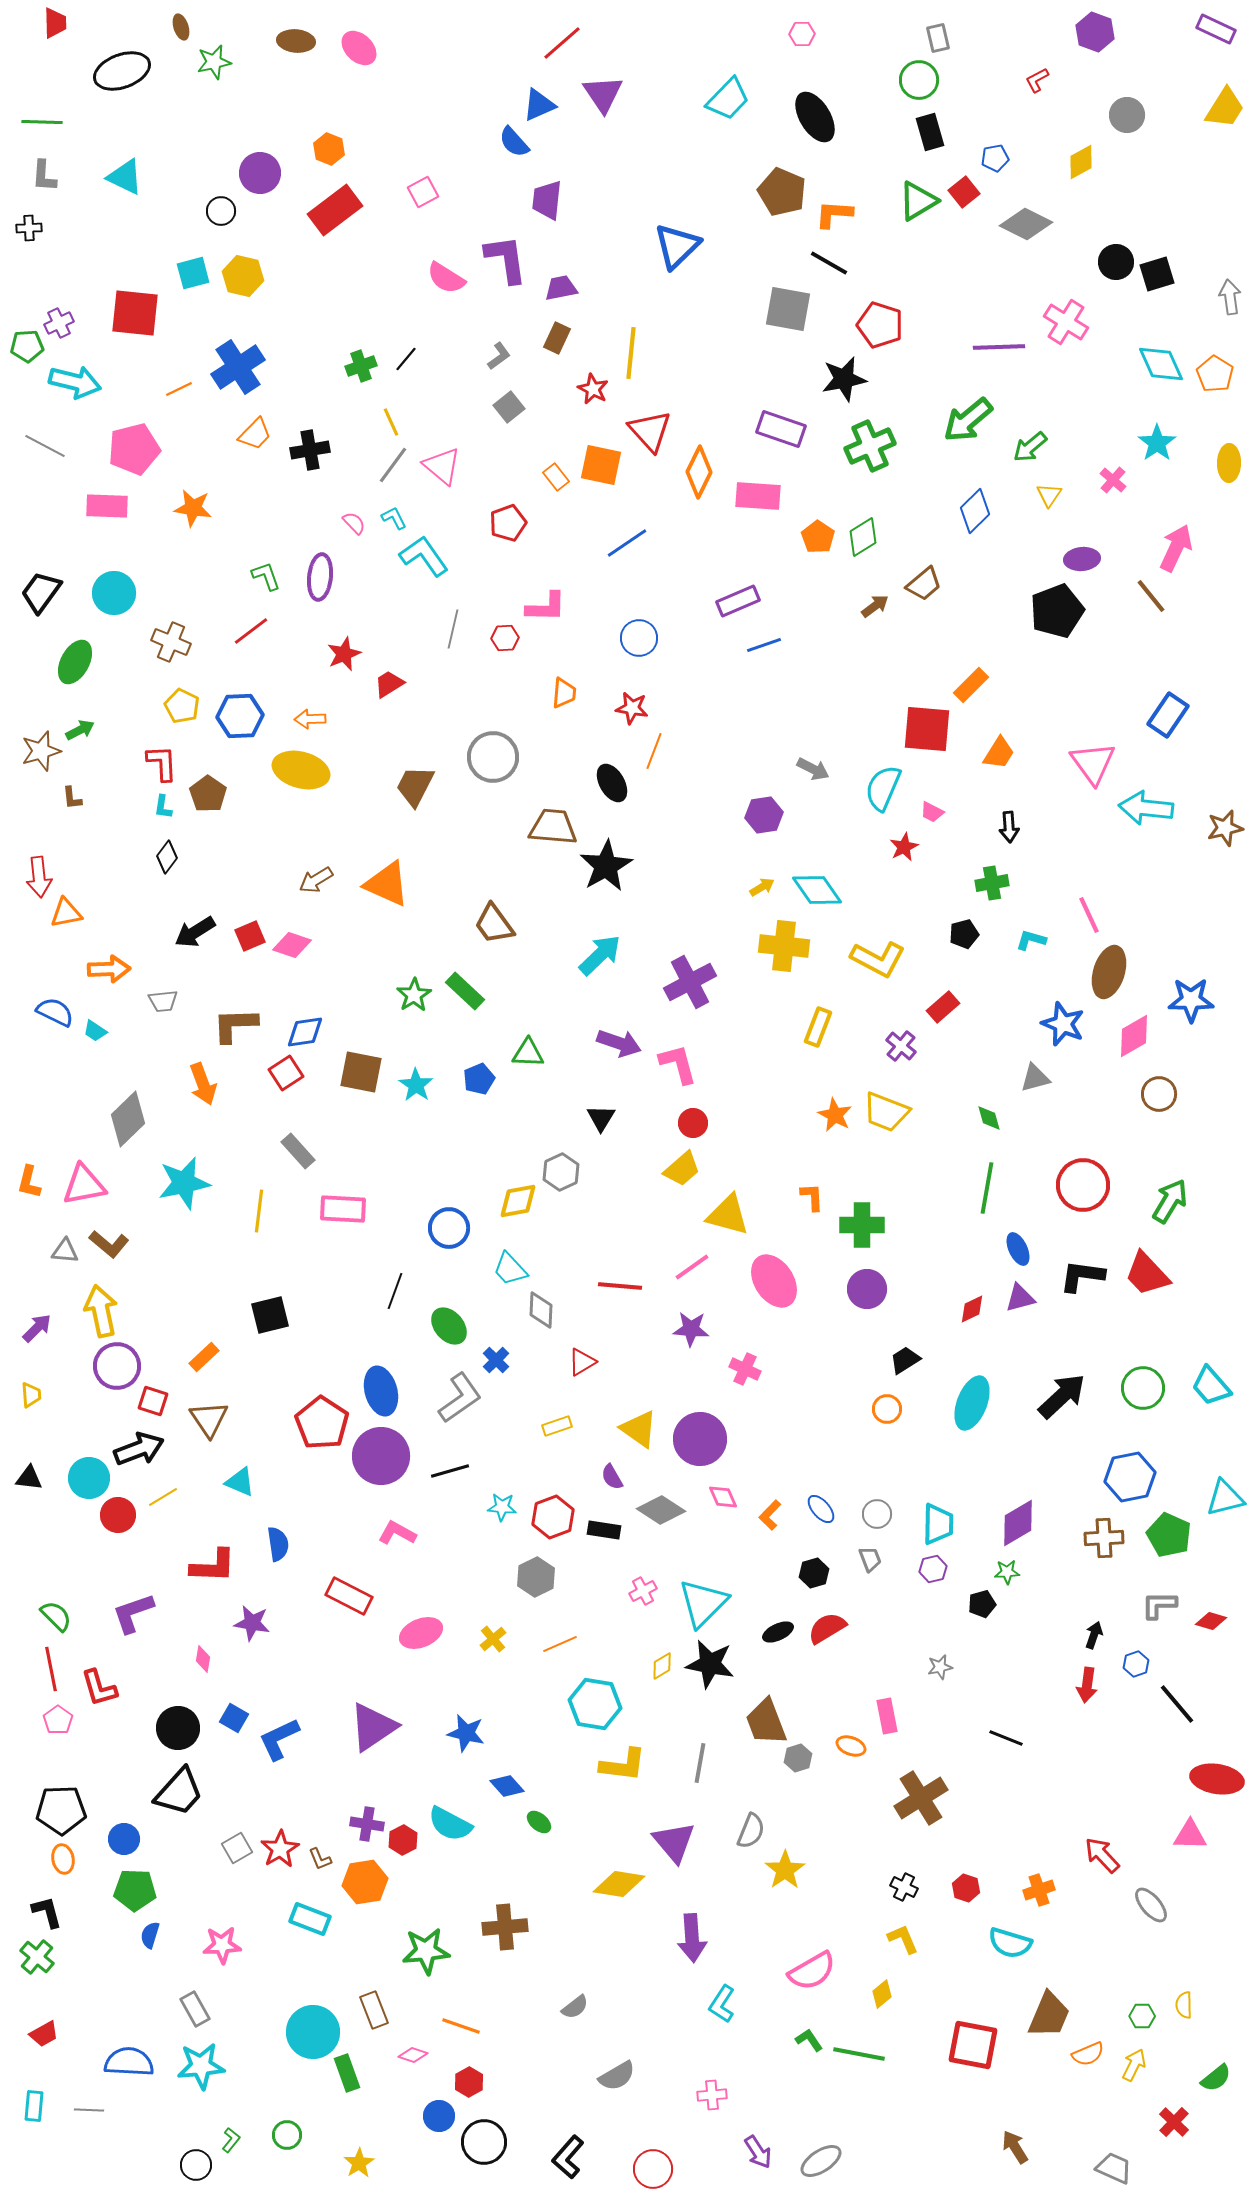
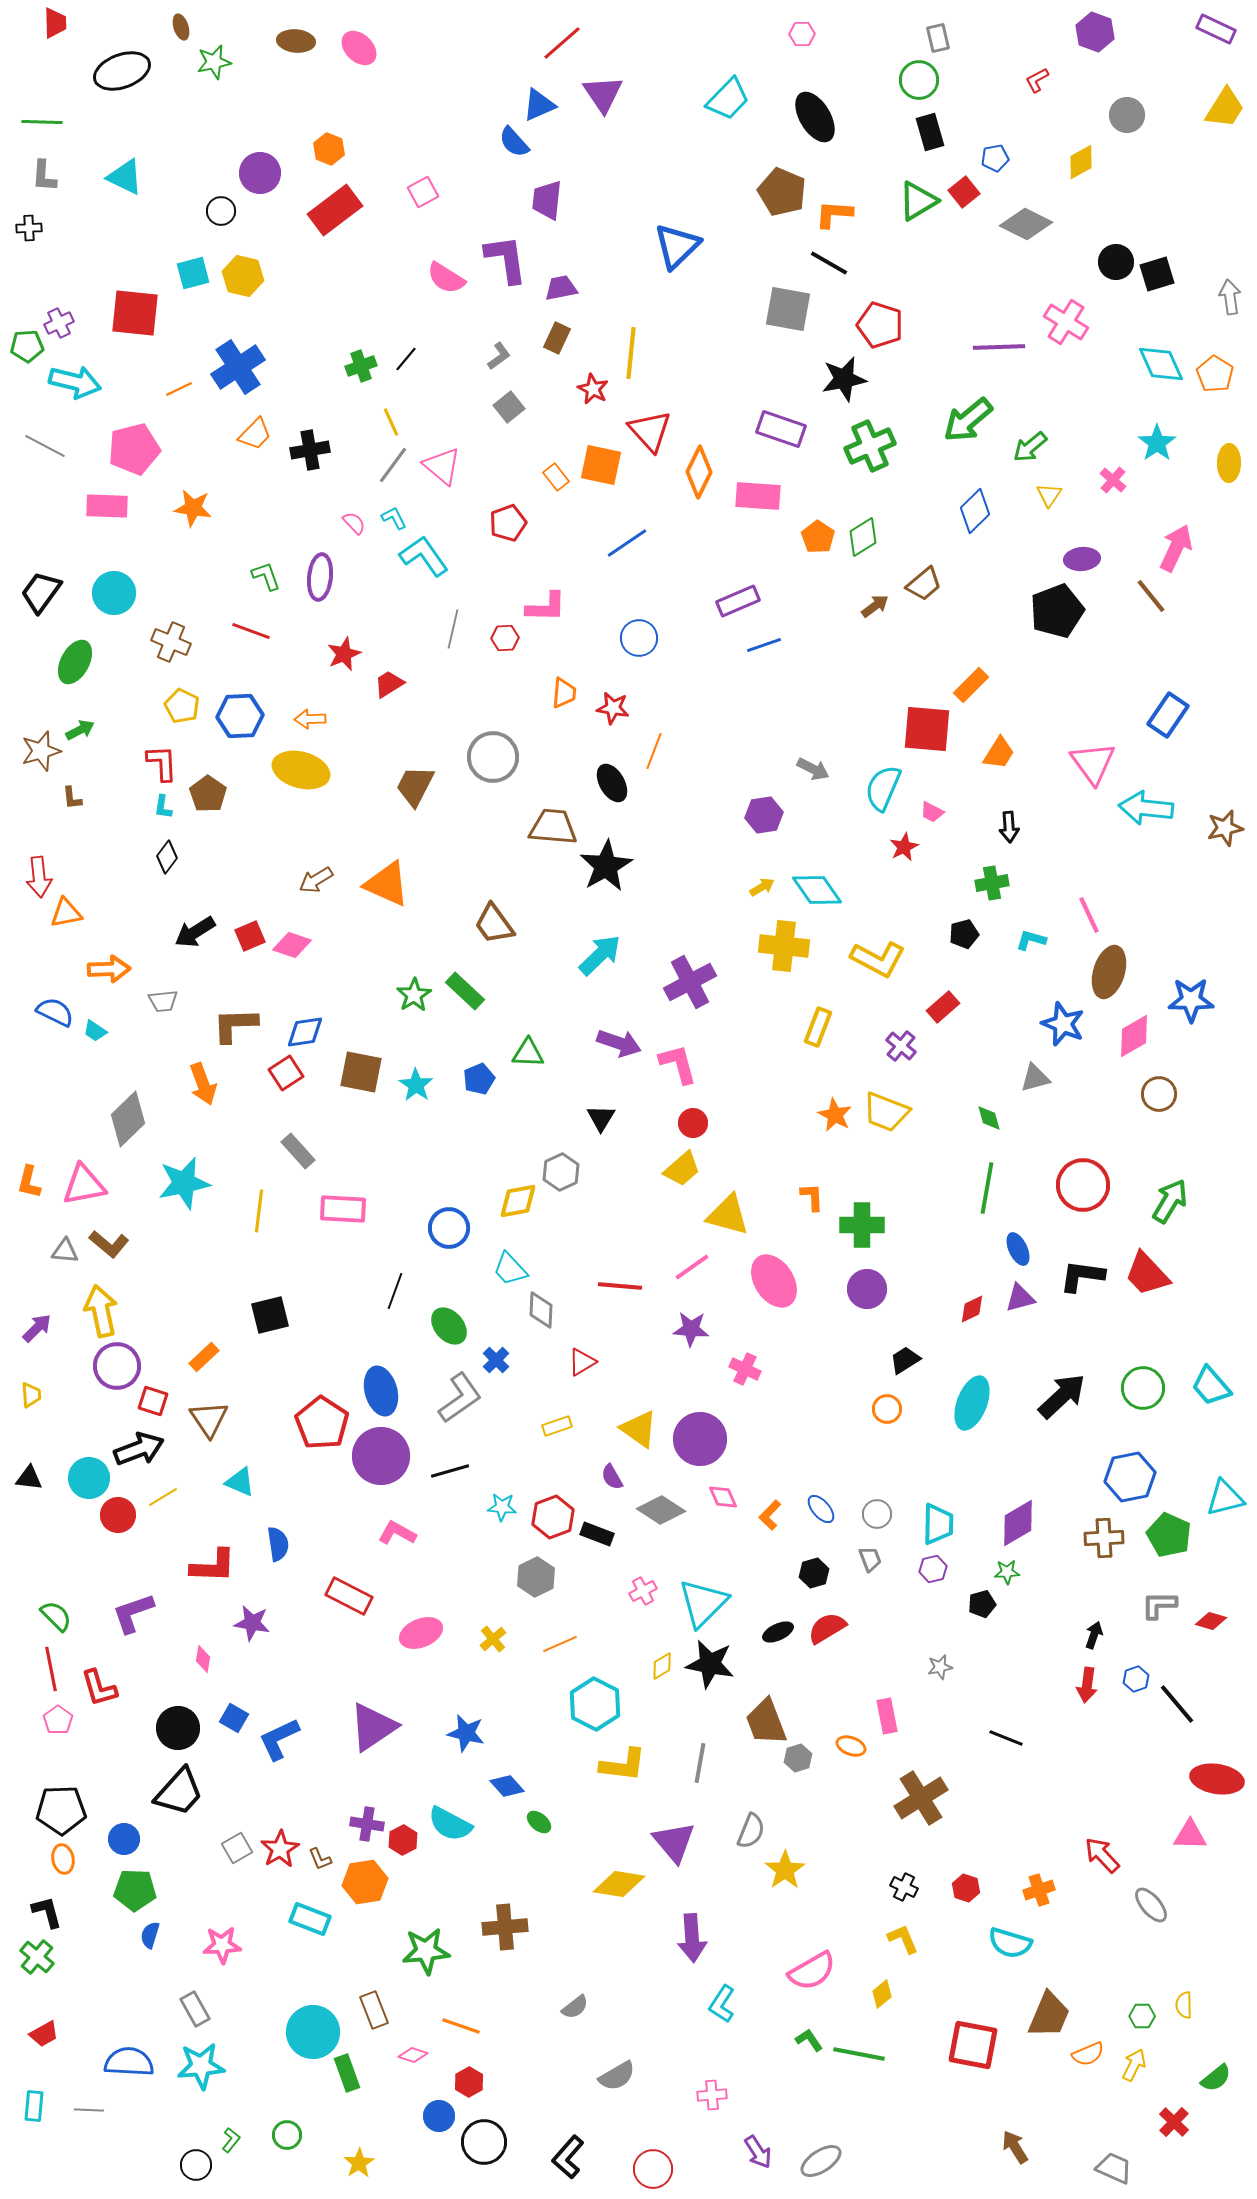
red line at (251, 631): rotated 57 degrees clockwise
red star at (632, 708): moved 19 px left
black rectangle at (604, 1530): moved 7 px left, 4 px down; rotated 12 degrees clockwise
blue hexagon at (1136, 1664): moved 15 px down
cyan hexagon at (595, 1704): rotated 18 degrees clockwise
